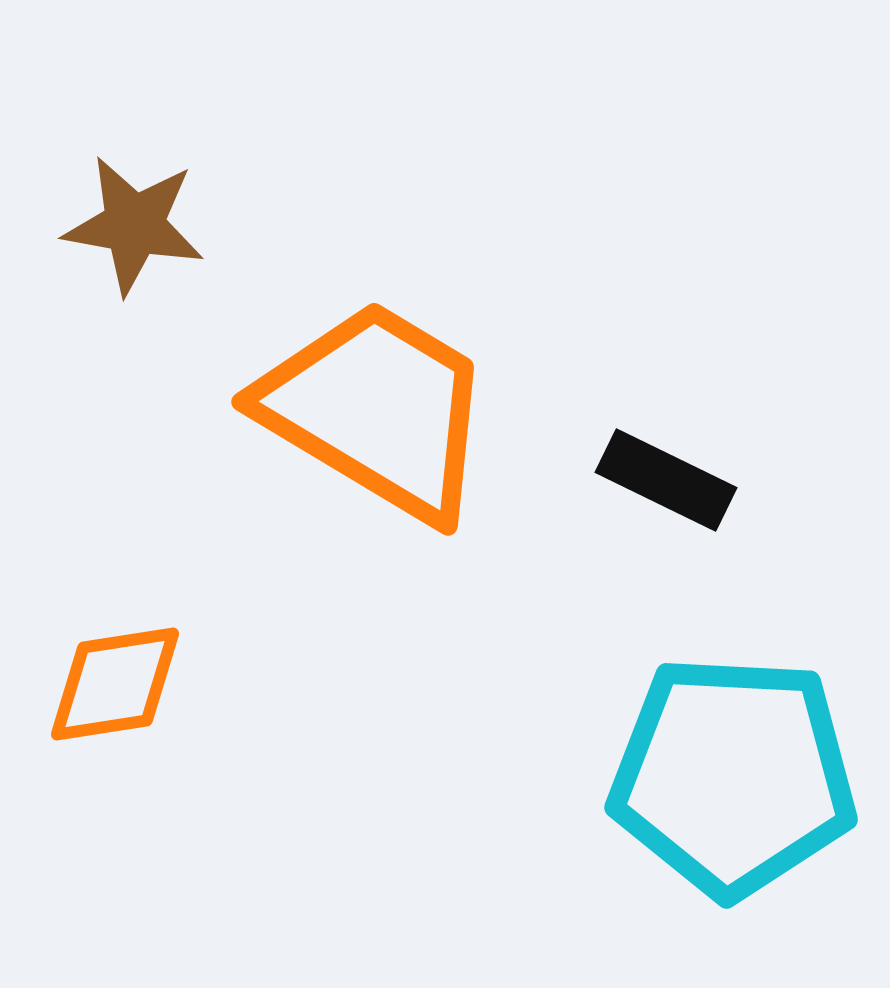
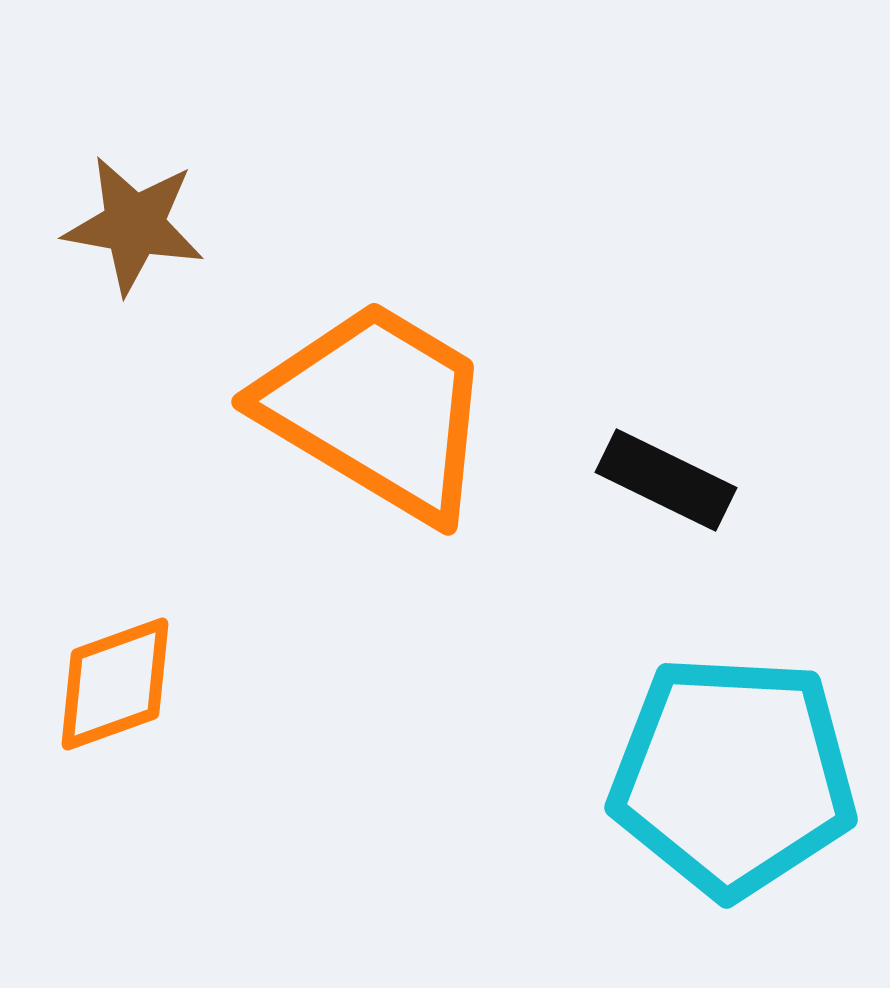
orange diamond: rotated 11 degrees counterclockwise
